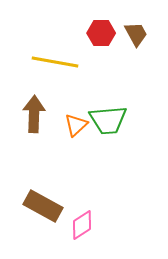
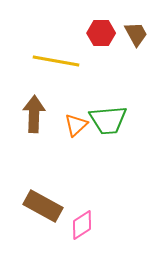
yellow line: moved 1 px right, 1 px up
